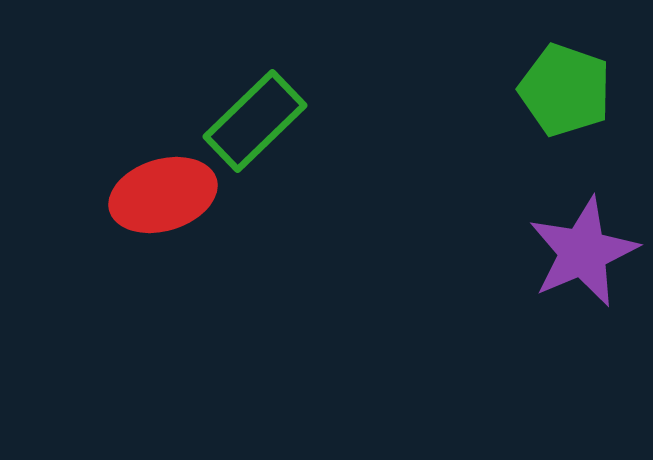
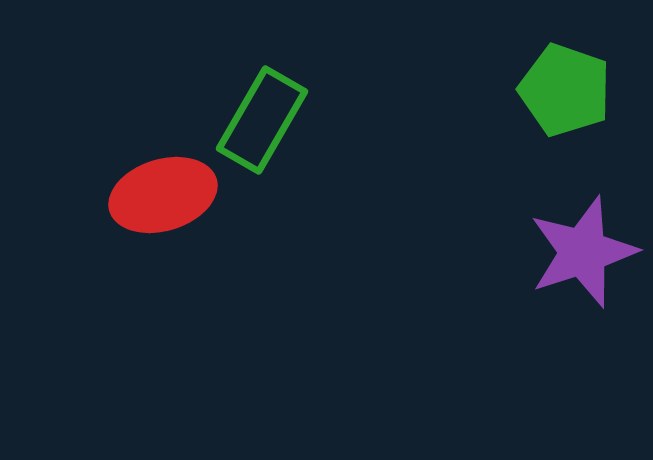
green rectangle: moved 7 px right, 1 px up; rotated 16 degrees counterclockwise
purple star: rotated 5 degrees clockwise
